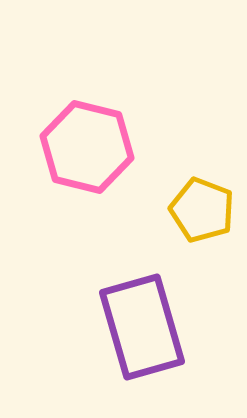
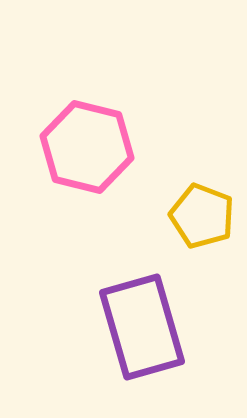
yellow pentagon: moved 6 px down
